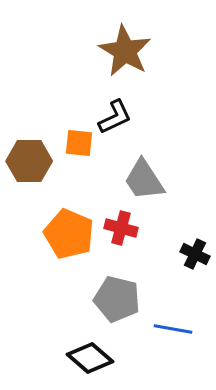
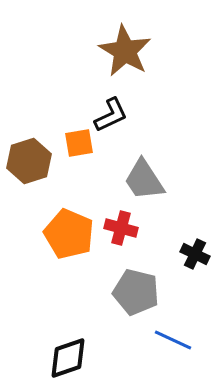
black L-shape: moved 4 px left, 2 px up
orange square: rotated 16 degrees counterclockwise
brown hexagon: rotated 18 degrees counterclockwise
gray pentagon: moved 19 px right, 7 px up
blue line: moved 11 px down; rotated 15 degrees clockwise
black diamond: moved 22 px left; rotated 60 degrees counterclockwise
